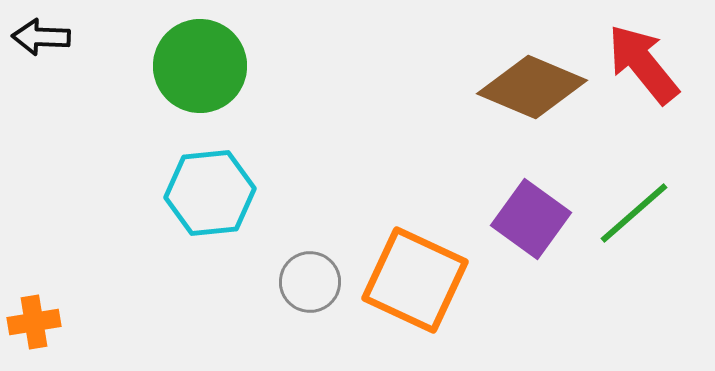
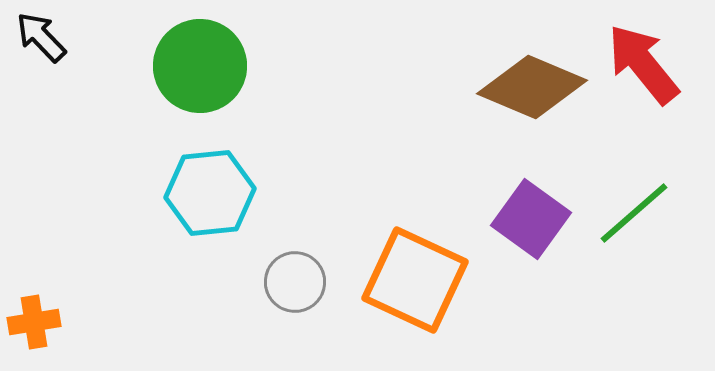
black arrow: rotated 44 degrees clockwise
gray circle: moved 15 px left
